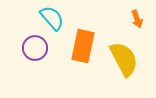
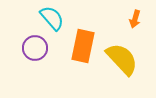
orange arrow: moved 2 px left; rotated 36 degrees clockwise
yellow semicircle: moved 2 px left; rotated 15 degrees counterclockwise
